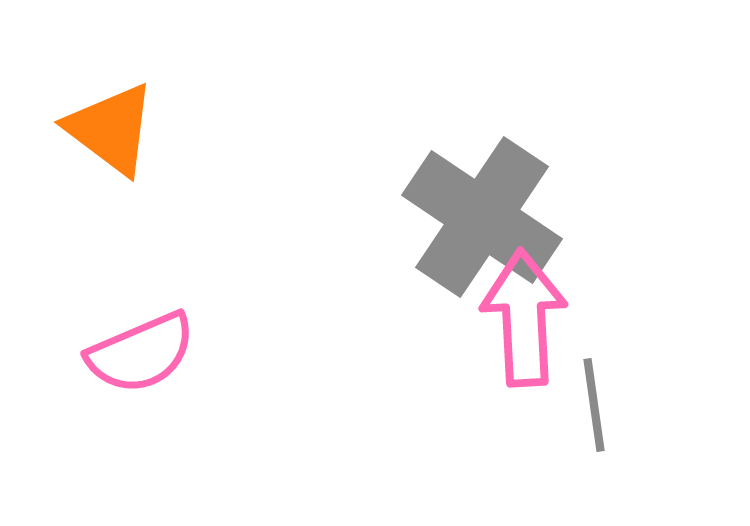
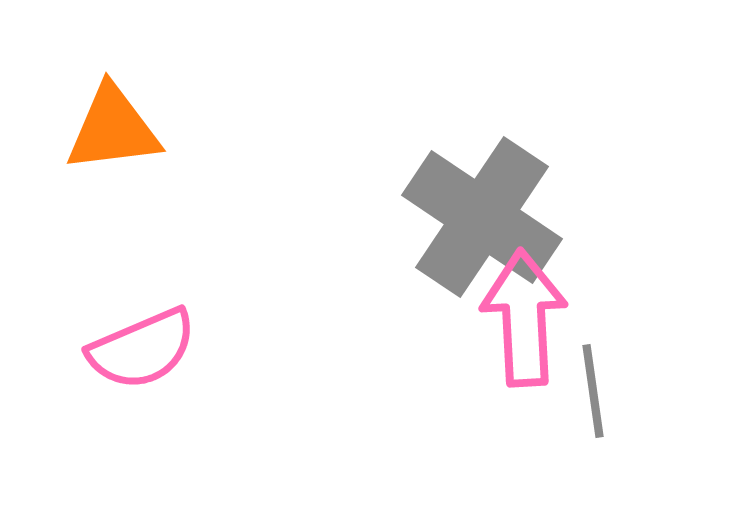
orange triangle: moved 2 px right; rotated 44 degrees counterclockwise
pink semicircle: moved 1 px right, 4 px up
gray line: moved 1 px left, 14 px up
